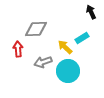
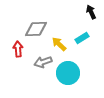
yellow arrow: moved 6 px left, 3 px up
cyan circle: moved 2 px down
